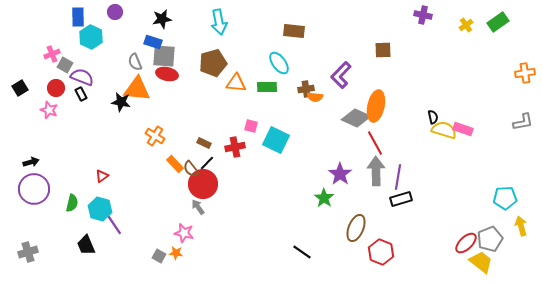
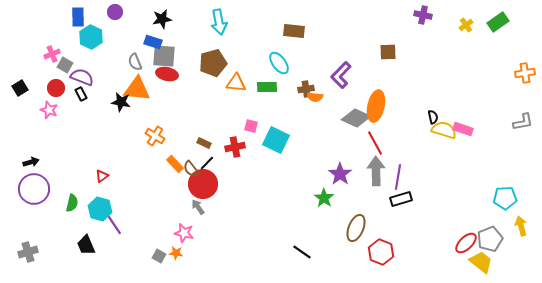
brown square at (383, 50): moved 5 px right, 2 px down
